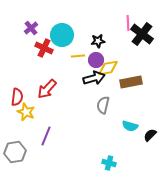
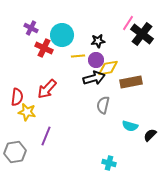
pink line: rotated 35 degrees clockwise
purple cross: rotated 24 degrees counterclockwise
yellow star: moved 1 px right; rotated 12 degrees counterclockwise
